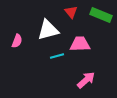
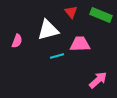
pink arrow: moved 12 px right
